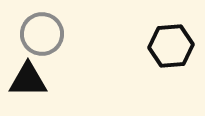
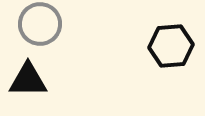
gray circle: moved 2 px left, 10 px up
